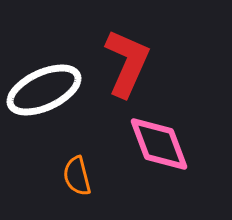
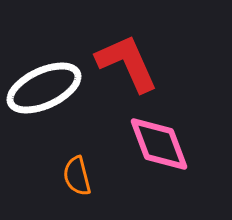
red L-shape: rotated 48 degrees counterclockwise
white ellipse: moved 2 px up
